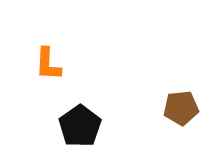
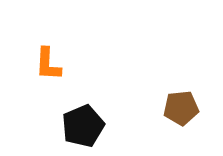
black pentagon: moved 3 px right; rotated 12 degrees clockwise
